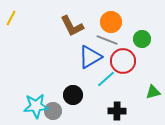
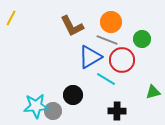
red circle: moved 1 px left, 1 px up
cyan line: rotated 72 degrees clockwise
